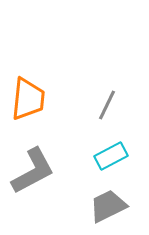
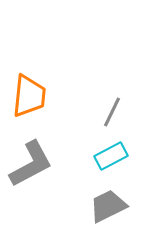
orange trapezoid: moved 1 px right, 3 px up
gray line: moved 5 px right, 7 px down
gray L-shape: moved 2 px left, 7 px up
